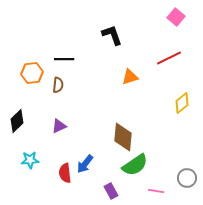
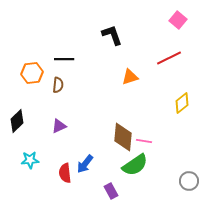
pink square: moved 2 px right, 3 px down
gray circle: moved 2 px right, 3 px down
pink line: moved 12 px left, 50 px up
